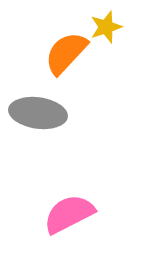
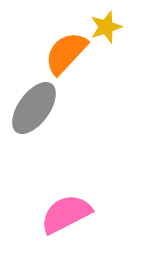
gray ellipse: moved 4 px left, 5 px up; rotated 62 degrees counterclockwise
pink semicircle: moved 3 px left
